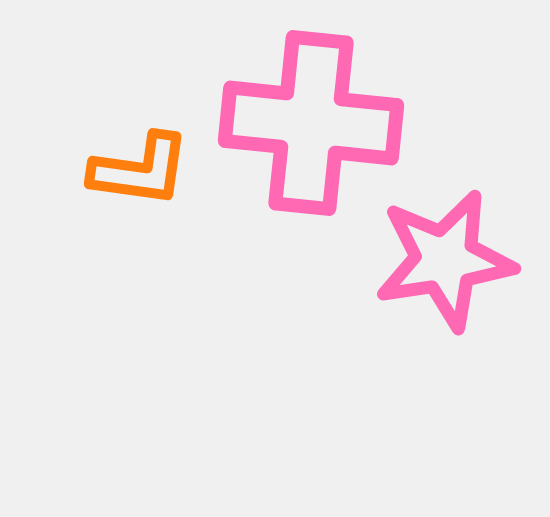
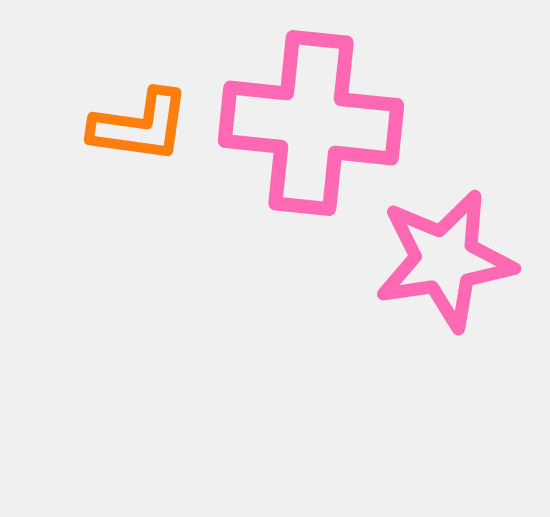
orange L-shape: moved 44 px up
